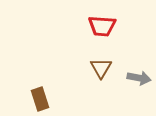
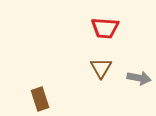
red trapezoid: moved 3 px right, 2 px down
